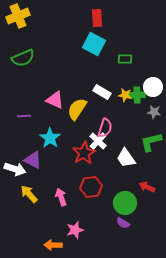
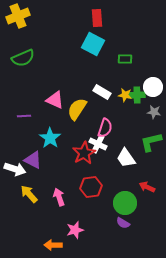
cyan square: moved 1 px left
white cross: moved 3 px down; rotated 18 degrees counterclockwise
pink arrow: moved 2 px left
